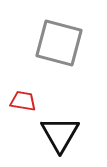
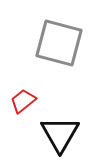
red trapezoid: rotated 48 degrees counterclockwise
